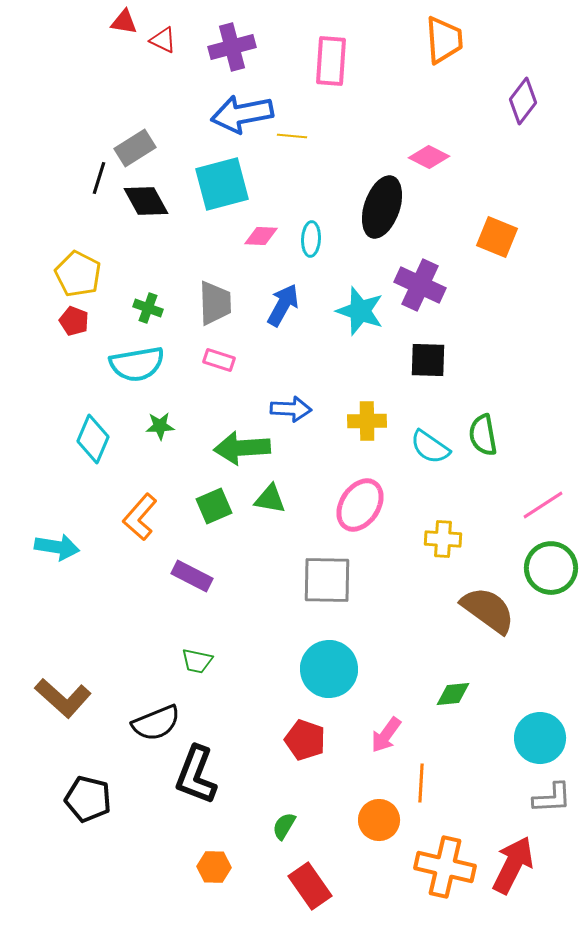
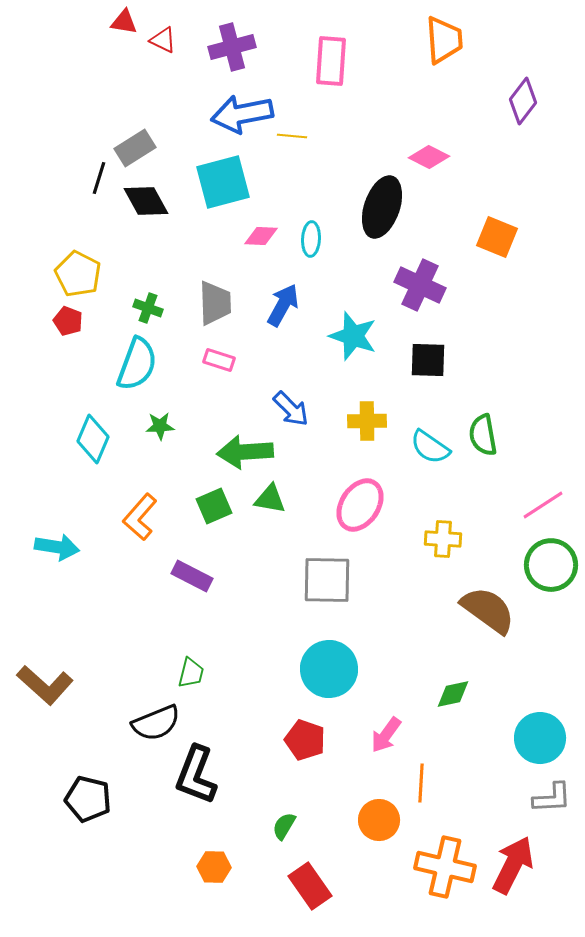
cyan square at (222, 184): moved 1 px right, 2 px up
cyan star at (360, 311): moved 7 px left, 25 px down
red pentagon at (74, 321): moved 6 px left
cyan semicircle at (137, 364): rotated 60 degrees counterclockwise
blue arrow at (291, 409): rotated 42 degrees clockwise
green arrow at (242, 448): moved 3 px right, 4 px down
green circle at (551, 568): moved 3 px up
green trapezoid at (197, 661): moved 6 px left, 12 px down; rotated 88 degrees counterclockwise
green diamond at (453, 694): rotated 6 degrees counterclockwise
brown L-shape at (63, 698): moved 18 px left, 13 px up
